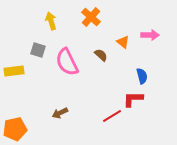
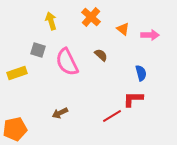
orange triangle: moved 13 px up
yellow rectangle: moved 3 px right, 2 px down; rotated 12 degrees counterclockwise
blue semicircle: moved 1 px left, 3 px up
